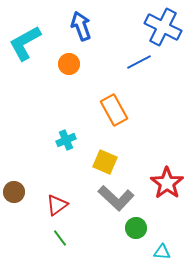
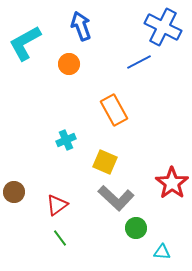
red star: moved 5 px right
